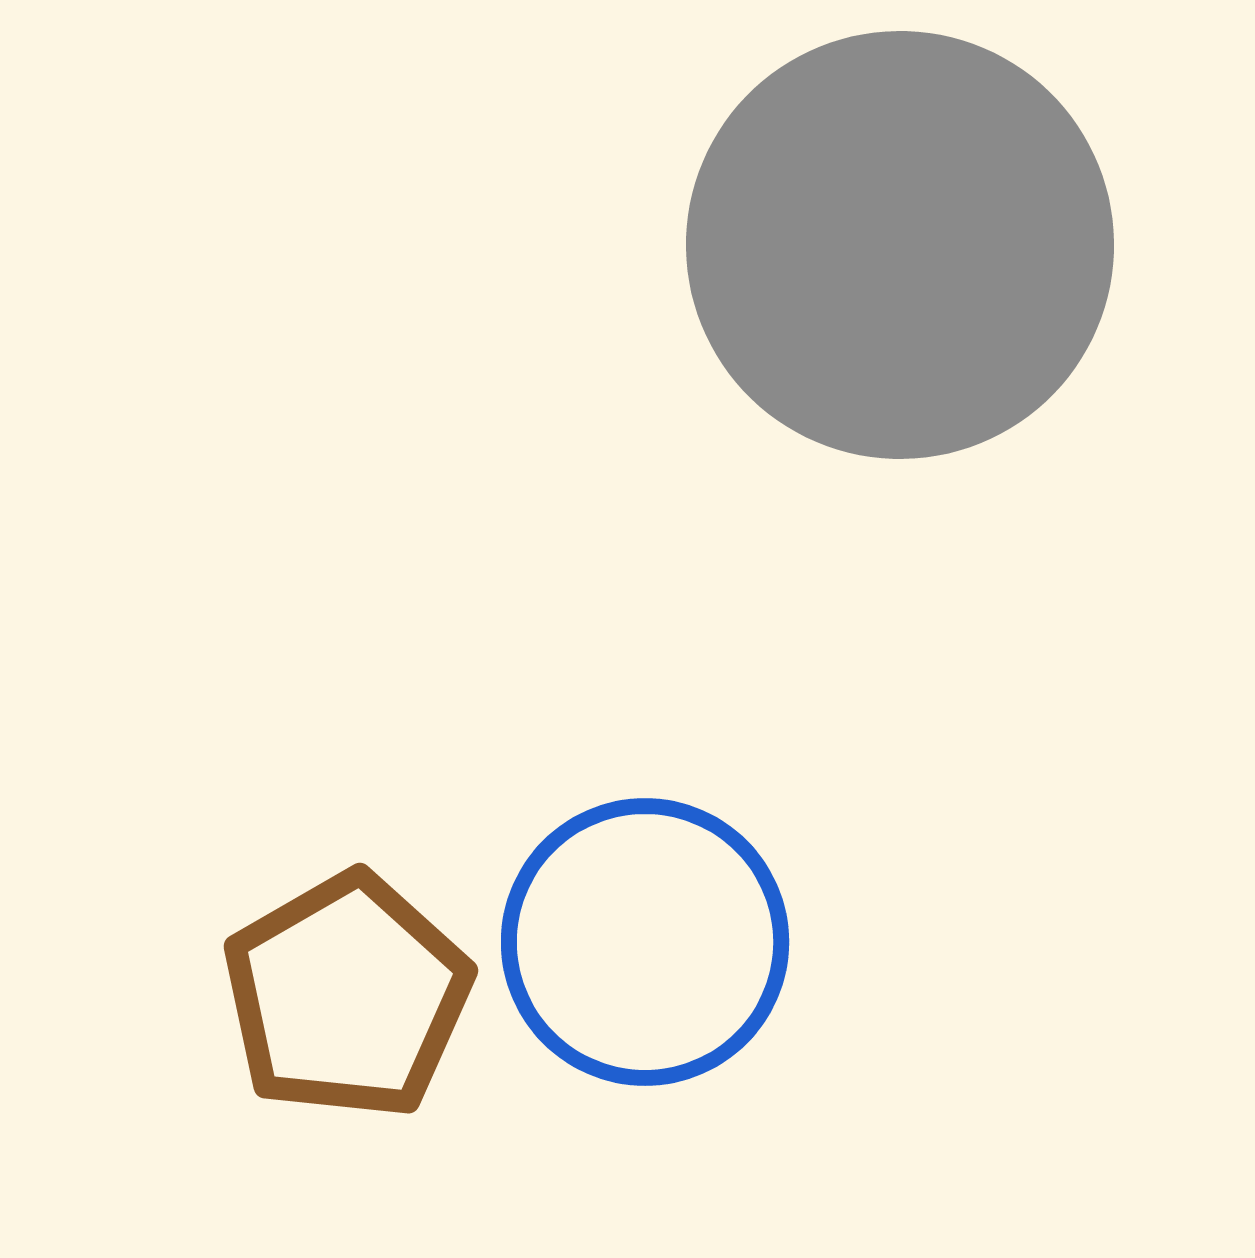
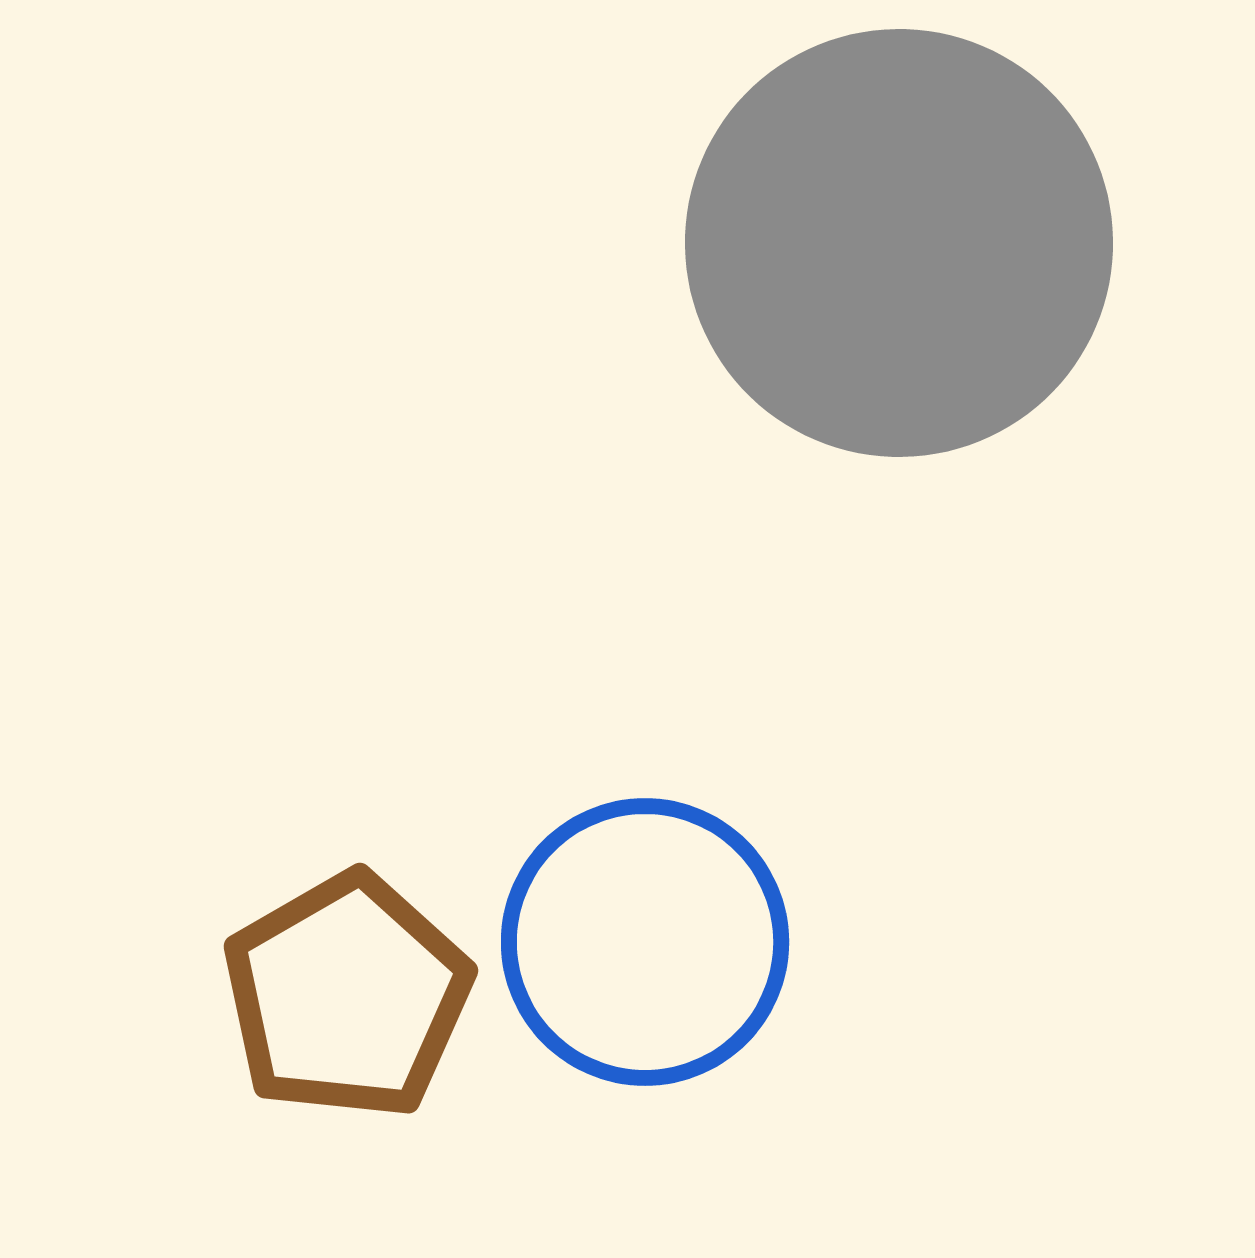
gray circle: moved 1 px left, 2 px up
